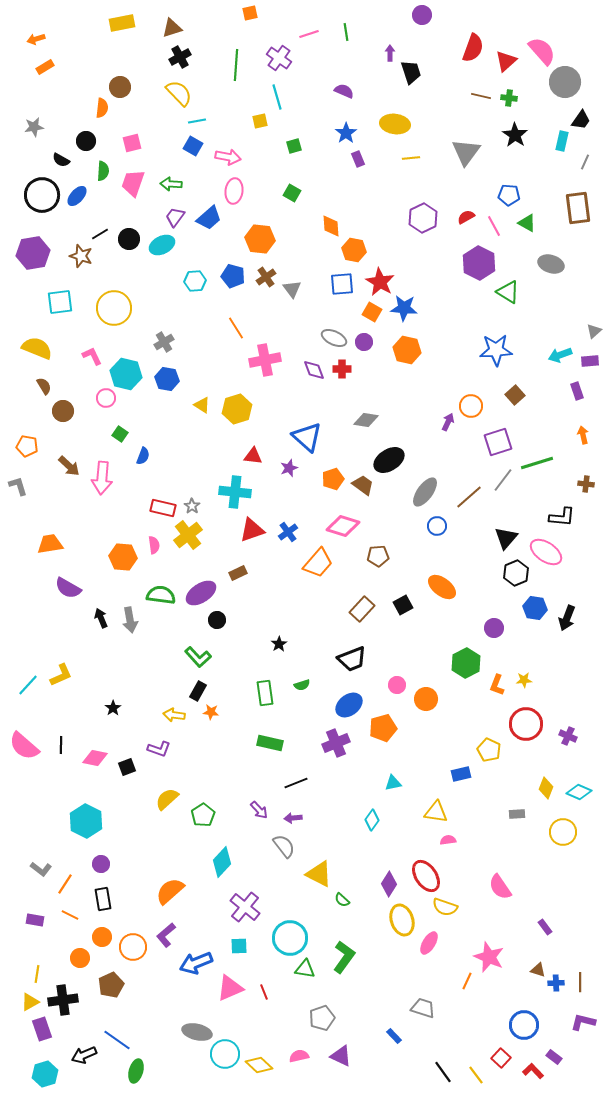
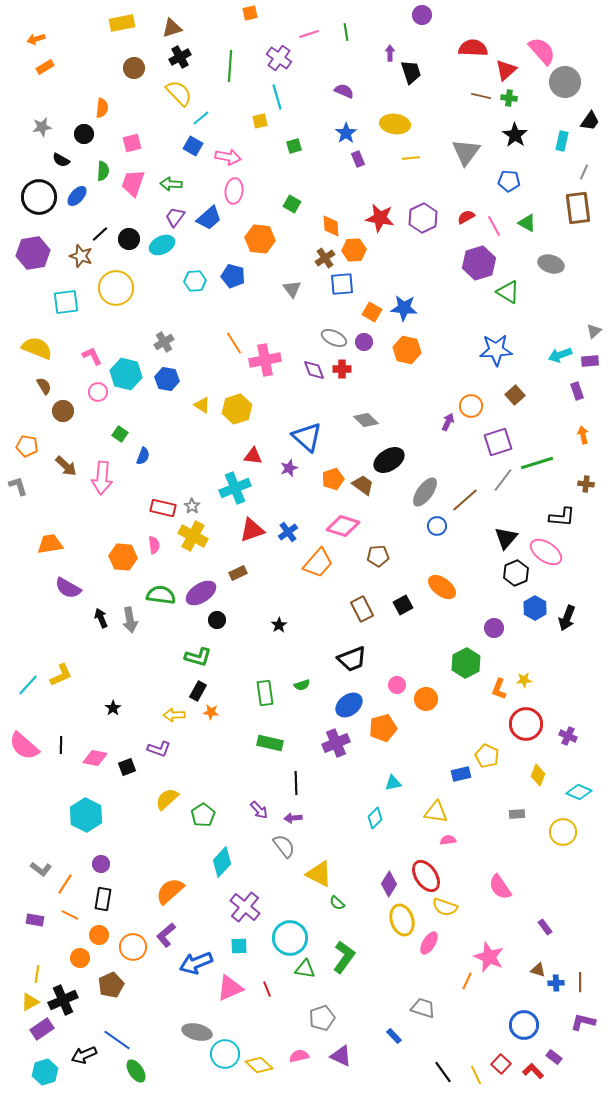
red semicircle at (473, 48): rotated 108 degrees counterclockwise
red triangle at (506, 61): moved 9 px down
green line at (236, 65): moved 6 px left, 1 px down
brown circle at (120, 87): moved 14 px right, 19 px up
black trapezoid at (581, 120): moved 9 px right, 1 px down
cyan line at (197, 121): moved 4 px right, 3 px up; rotated 30 degrees counterclockwise
gray star at (34, 127): moved 8 px right
black circle at (86, 141): moved 2 px left, 7 px up
gray line at (585, 162): moved 1 px left, 10 px down
green square at (292, 193): moved 11 px down
black circle at (42, 195): moved 3 px left, 2 px down
blue pentagon at (509, 195): moved 14 px up
black line at (100, 234): rotated 12 degrees counterclockwise
orange hexagon at (354, 250): rotated 15 degrees counterclockwise
purple hexagon at (479, 263): rotated 16 degrees clockwise
brown cross at (266, 277): moved 59 px right, 19 px up
red star at (380, 282): moved 64 px up; rotated 20 degrees counterclockwise
cyan square at (60, 302): moved 6 px right
yellow circle at (114, 308): moved 2 px right, 20 px up
orange line at (236, 328): moved 2 px left, 15 px down
pink circle at (106, 398): moved 8 px left, 6 px up
gray diamond at (366, 420): rotated 35 degrees clockwise
brown arrow at (69, 466): moved 3 px left
cyan cross at (235, 492): moved 4 px up; rotated 28 degrees counterclockwise
brown line at (469, 497): moved 4 px left, 3 px down
yellow cross at (188, 535): moved 5 px right, 1 px down; rotated 24 degrees counterclockwise
blue hexagon at (535, 608): rotated 20 degrees clockwise
brown rectangle at (362, 609): rotated 70 degrees counterclockwise
black star at (279, 644): moved 19 px up
green L-shape at (198, 657): rotated 32 degrees counterclockwise
orange L-shape at (497, 685): moved 2 px right, 4 px down
yellow arrow at (174, 715): rotated 10 degrees counterclockwise
yellow pentagon at (489, 750): moved 2 px left, 6 px down
black line at (296, 783): rotated 70 degrees counterclockwise
yellow diamond at (546, 788): moved 8 px left, 13 px up
cyan diamond at (372, 820): moved 3 px right, 2 px up; rotated 10 degrees clockwise
cyan hexagon at (86, 821): moved 6 px up
black rectangle at (103, 899): rotated 20 degrees clockwise
green semicircle at (342, 900): moved 5 px left, 3 px down
orange circle at (102, 937): moved 3 px left, 2 px up
red line at (264, 992): moved 3 px right, 3 px up
black cross at (63, 1000): rotated 16 degrees counterclockwise
purple rectangle at (42, 1029): rotated 75 degrees clockwise
red square at (501, 1058): moved 6 px down
green ellipse at (136, 1071): rotated 50 degrees counterclockwise
cyan hexagon at (45, 1074): moved 2 px up
yellow line at (476, 1075): rotated 12 degrees clockwise
